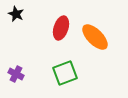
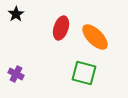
black star: rotated 14 degrees clockwise
green square: moved 19 px right; rotated 35 degrees clockwise
